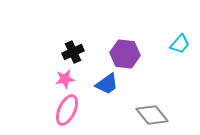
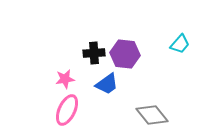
black cross: moved 21 px right, 1 px down; rotated 20 degrees clockwise
